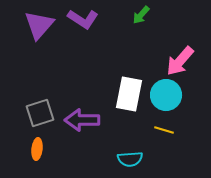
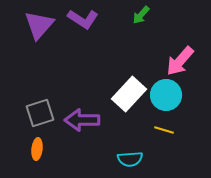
white rectangle: rotated 32 degrees clockwise
